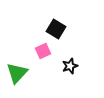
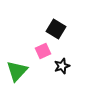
black star: moved 8 px left
green triangle: moved 2 px up
